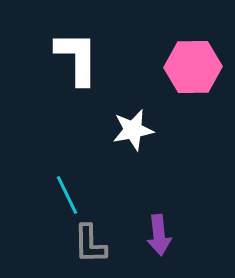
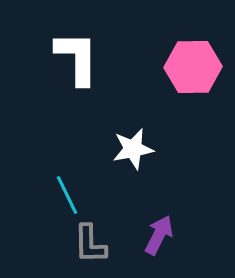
white star: moved 19 px down
purple arrow: rotated 147 degrees counterclockwise
